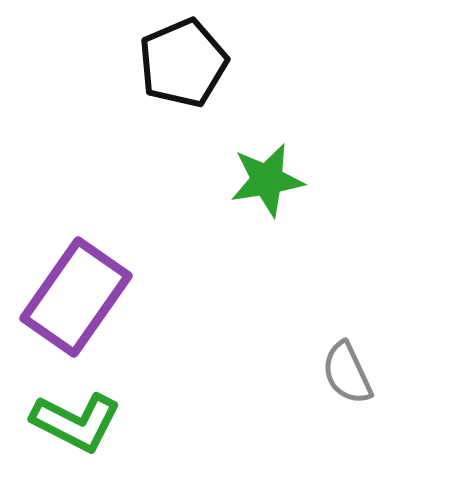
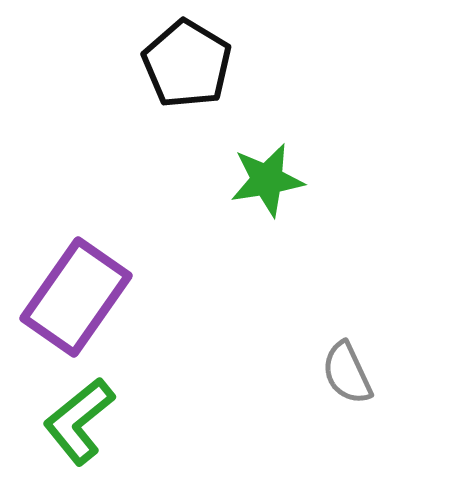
black pentagon: moved 4 px right, 1 px down; rotated 18 degrees counterclockwise
green L-shape: moved 3 px right, 1 px up; rotated 114 degrees clockwise
